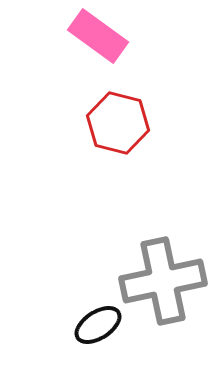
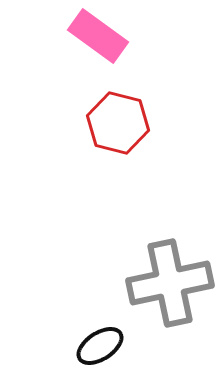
gray cross: moved 7 px right, 2 px down
black ellipse: moved 2 px right, 21 px down
